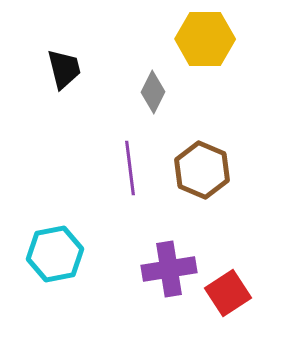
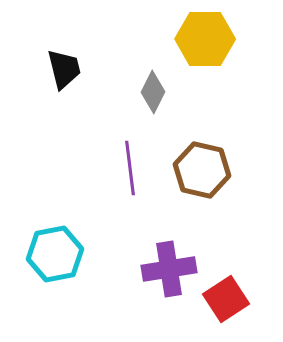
brown hexagon: rotated 10 degrees counterclockwise
red square: moved 2 px left, 6 px down
